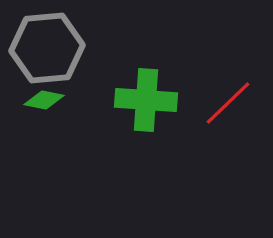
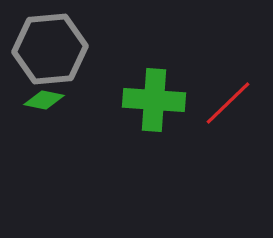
gray hexagon: moved 3 px right, 1 px down
green cross: moved 8 px right
